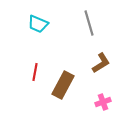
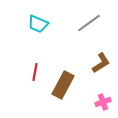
gray line: rotated 70 degrees clockwise
